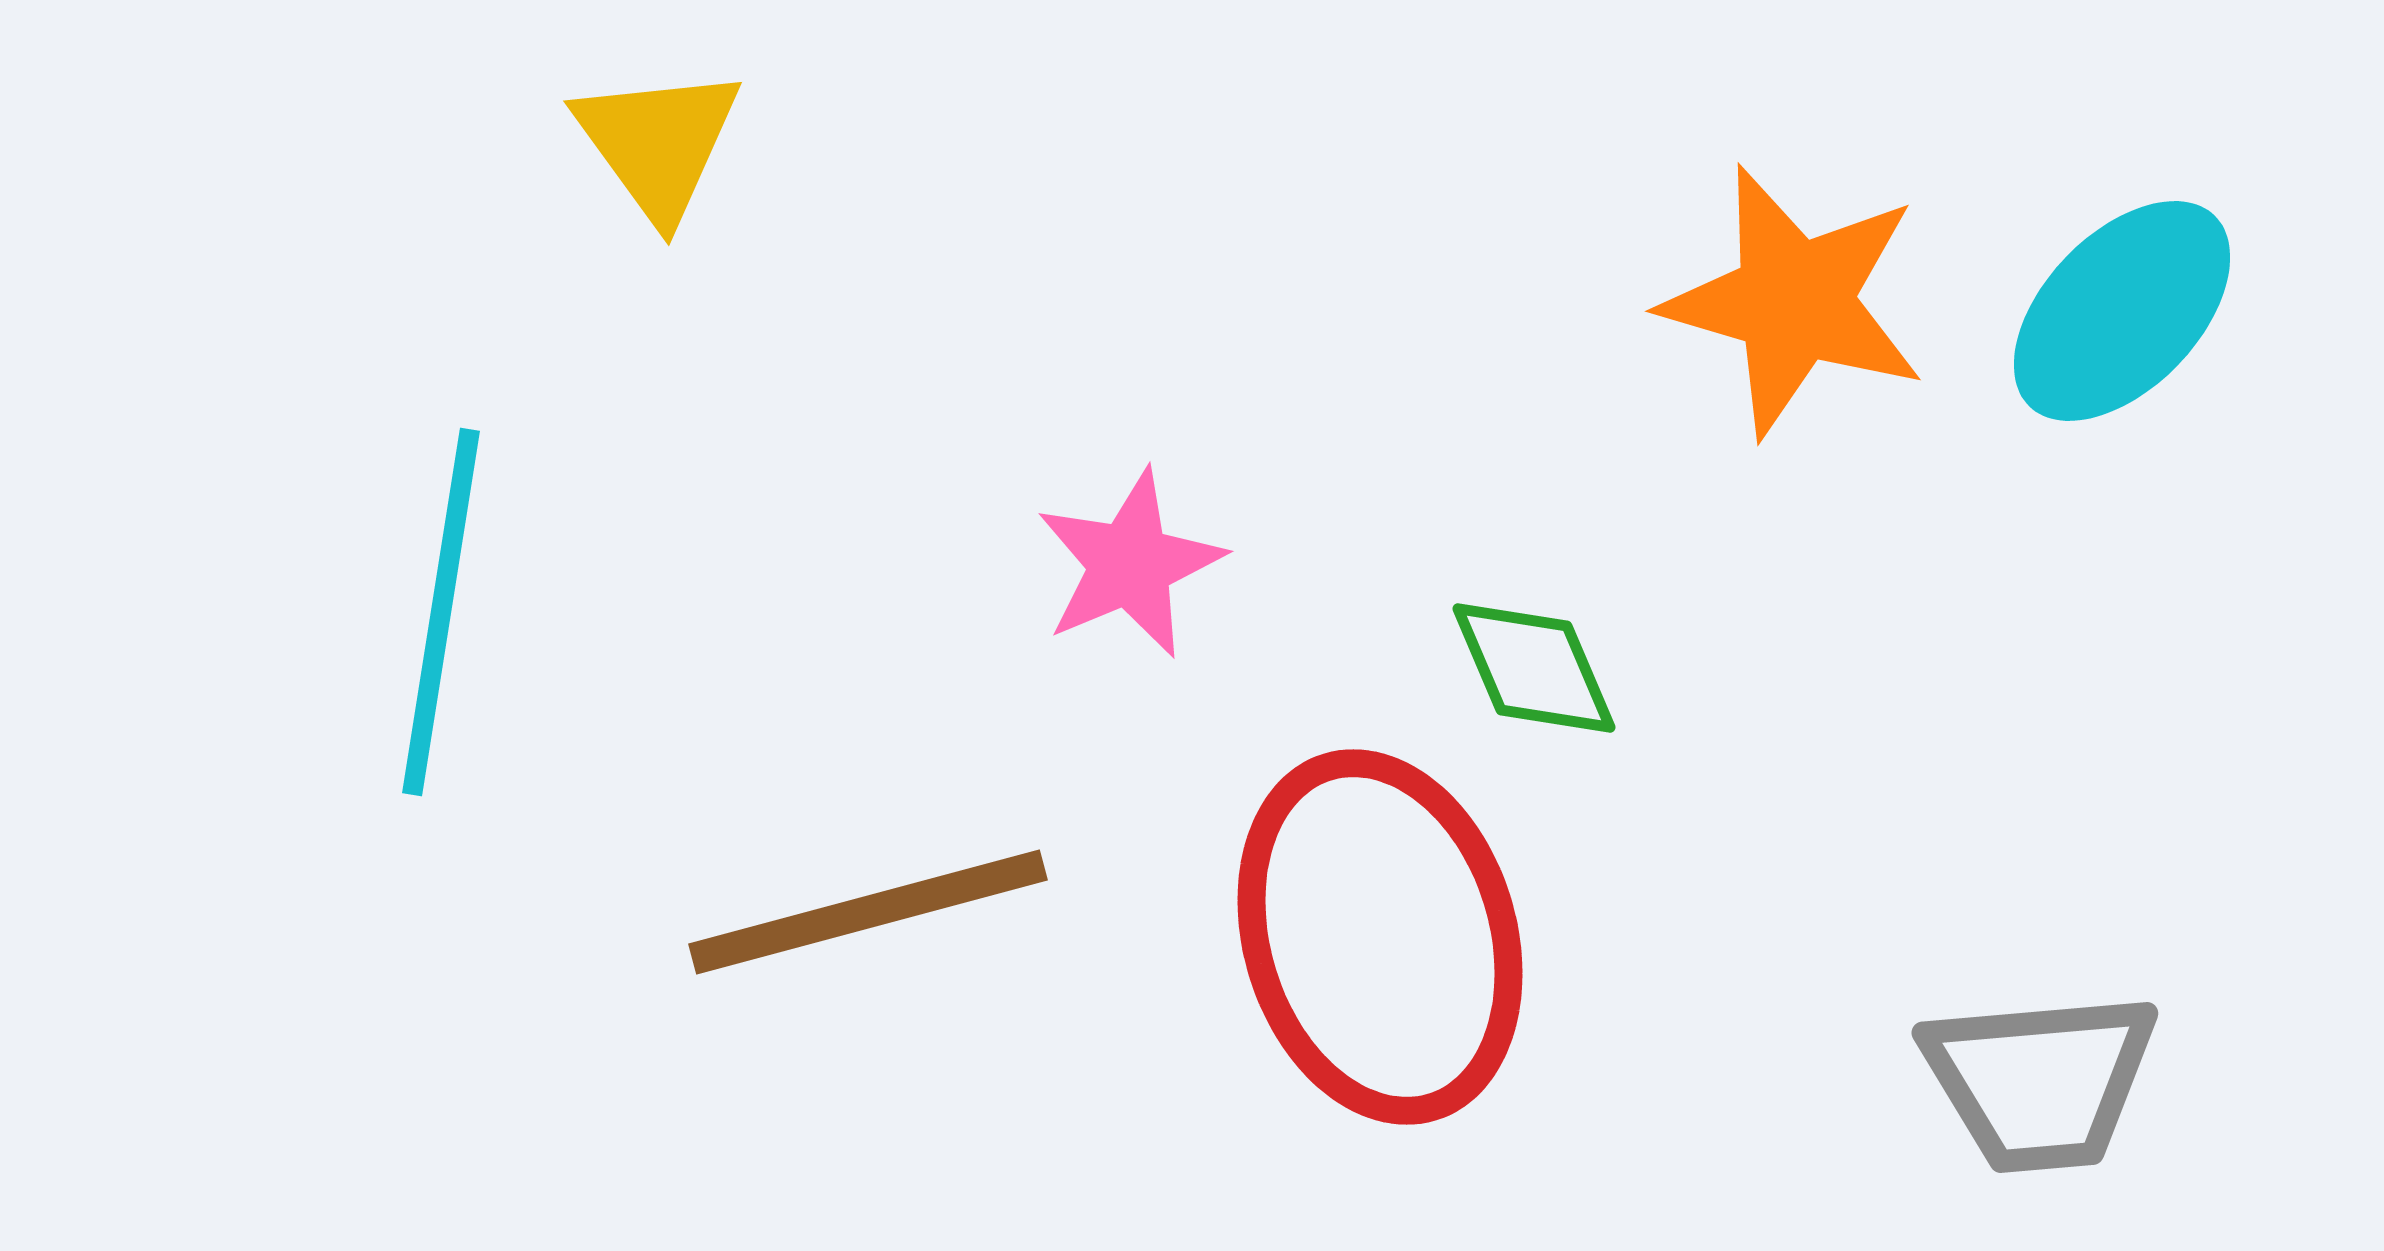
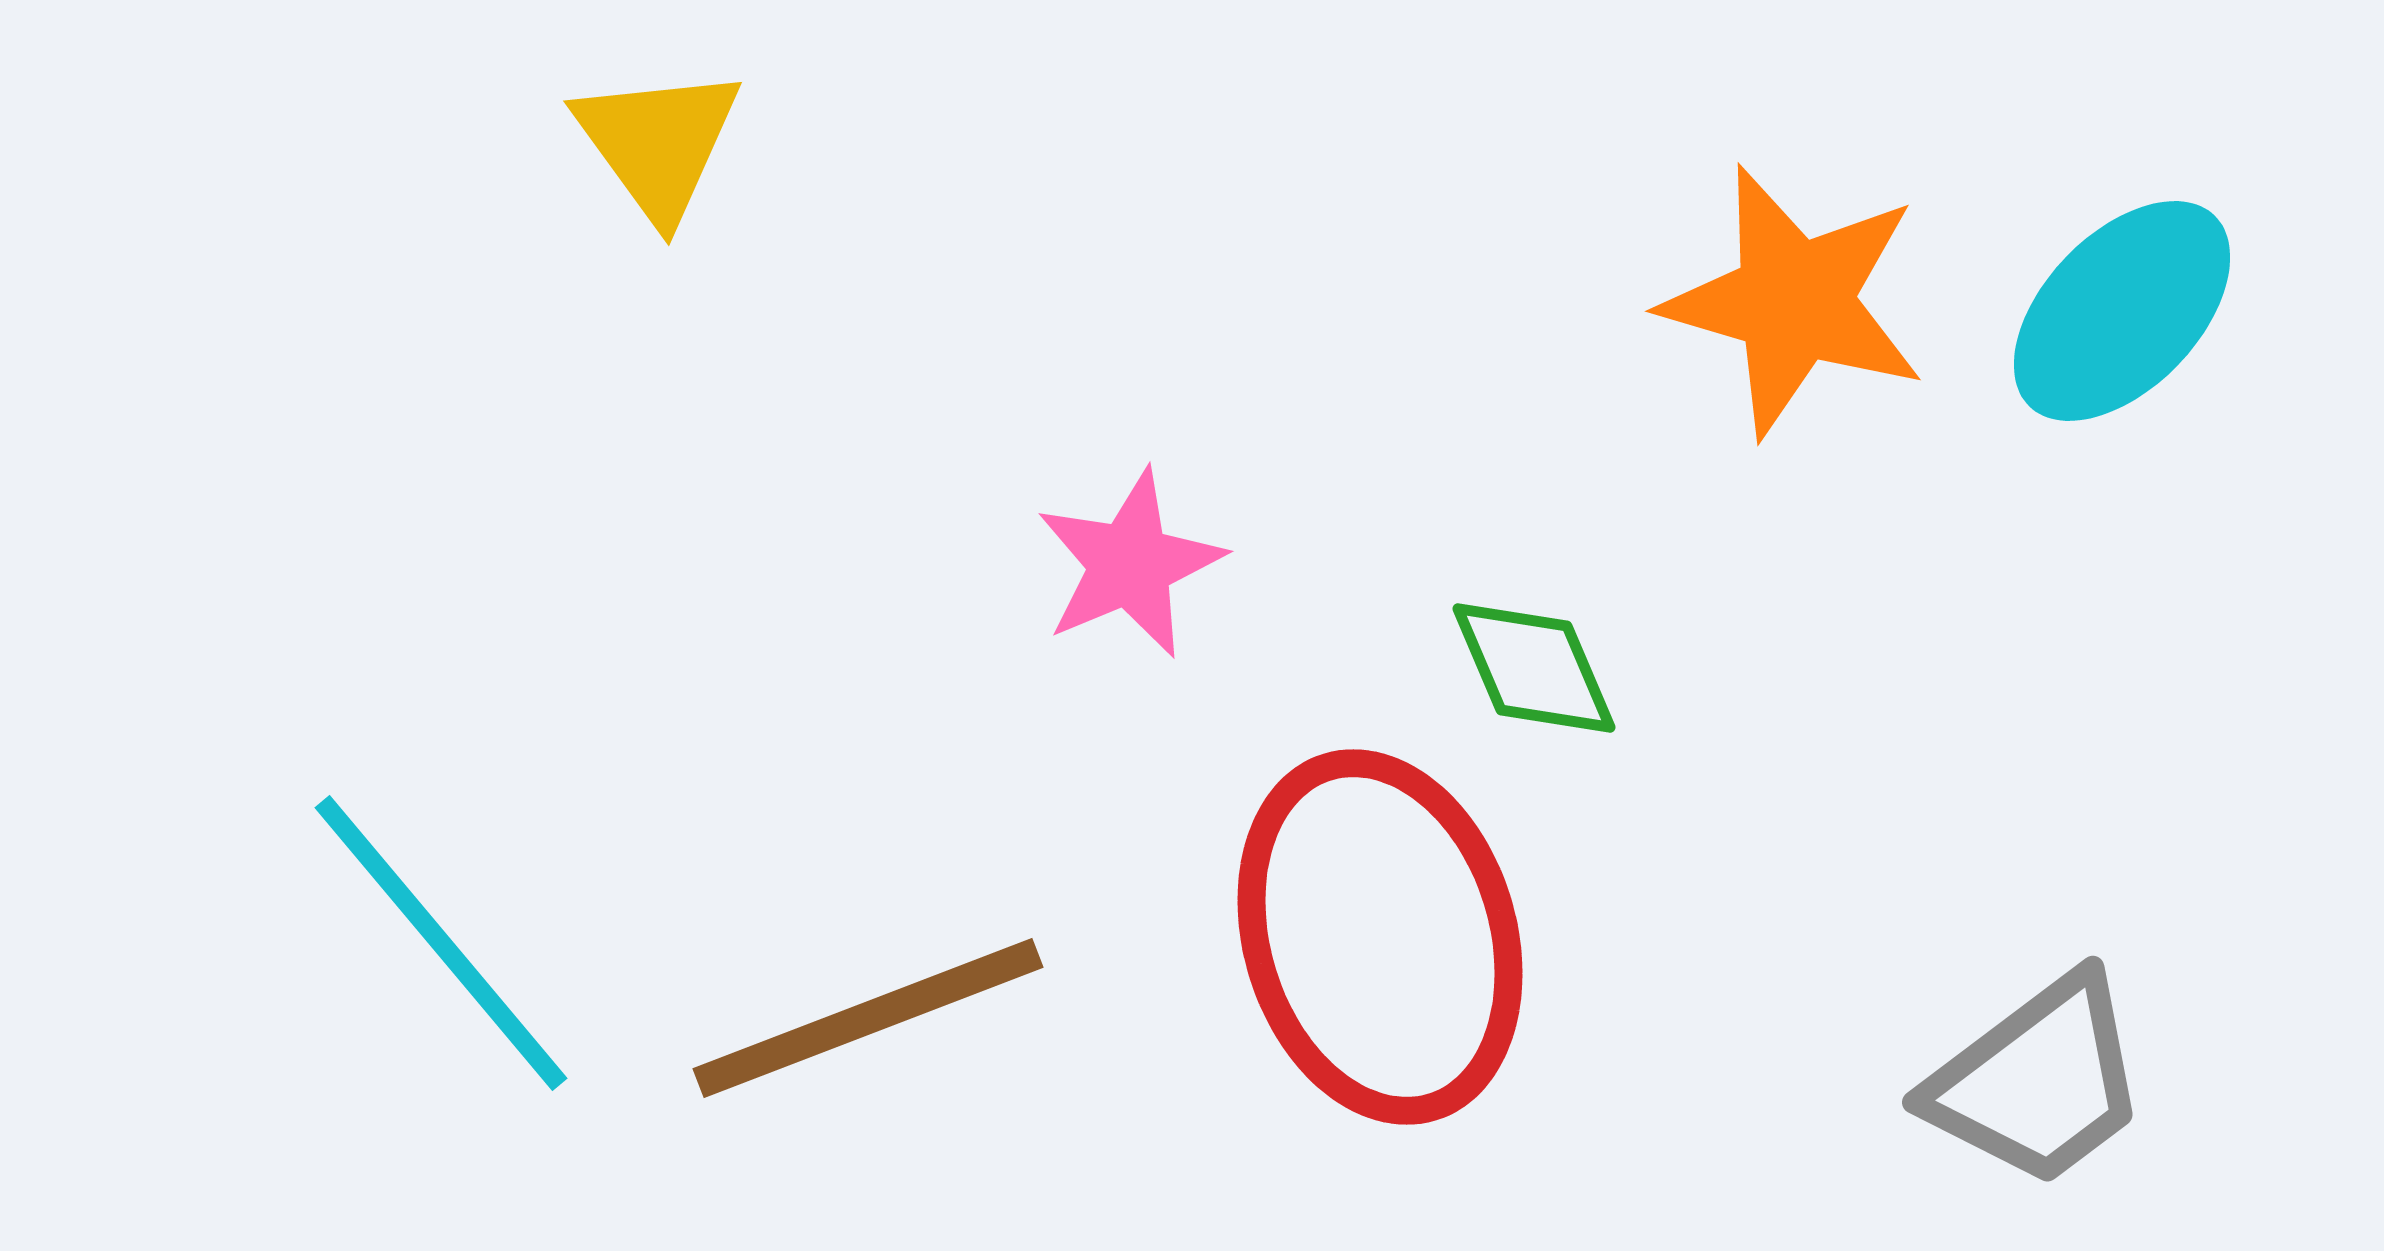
cyan line: moved 331 px down; rotated 49 degrees counterclockwise
brown line: moved 106 px down; rotated 6 degrees counterclockwise
gray trapezoid: moved 2 px left; rotated 32 degrees counterclockwise
